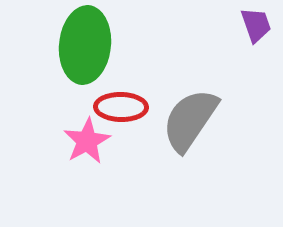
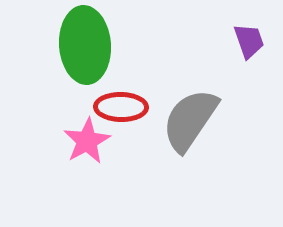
purple trapezoid: moved 7 px left, 16 px down
green ellipse: rotated 10 degrees counterclockwise
